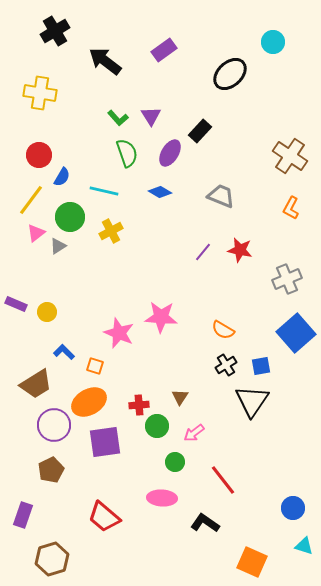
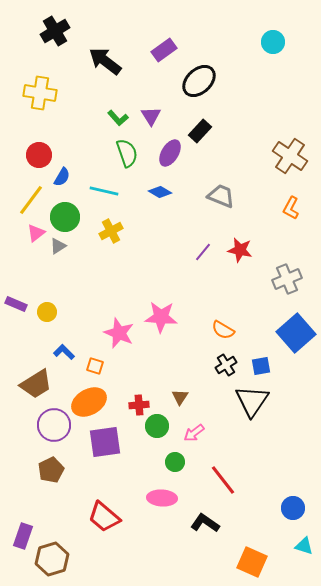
black ellipse at (230, 74): moved 31 px left, 7 px down
green circle at (70, 217): moved 5 px left
purple rectangle at (23, 515): moved 21 px down
